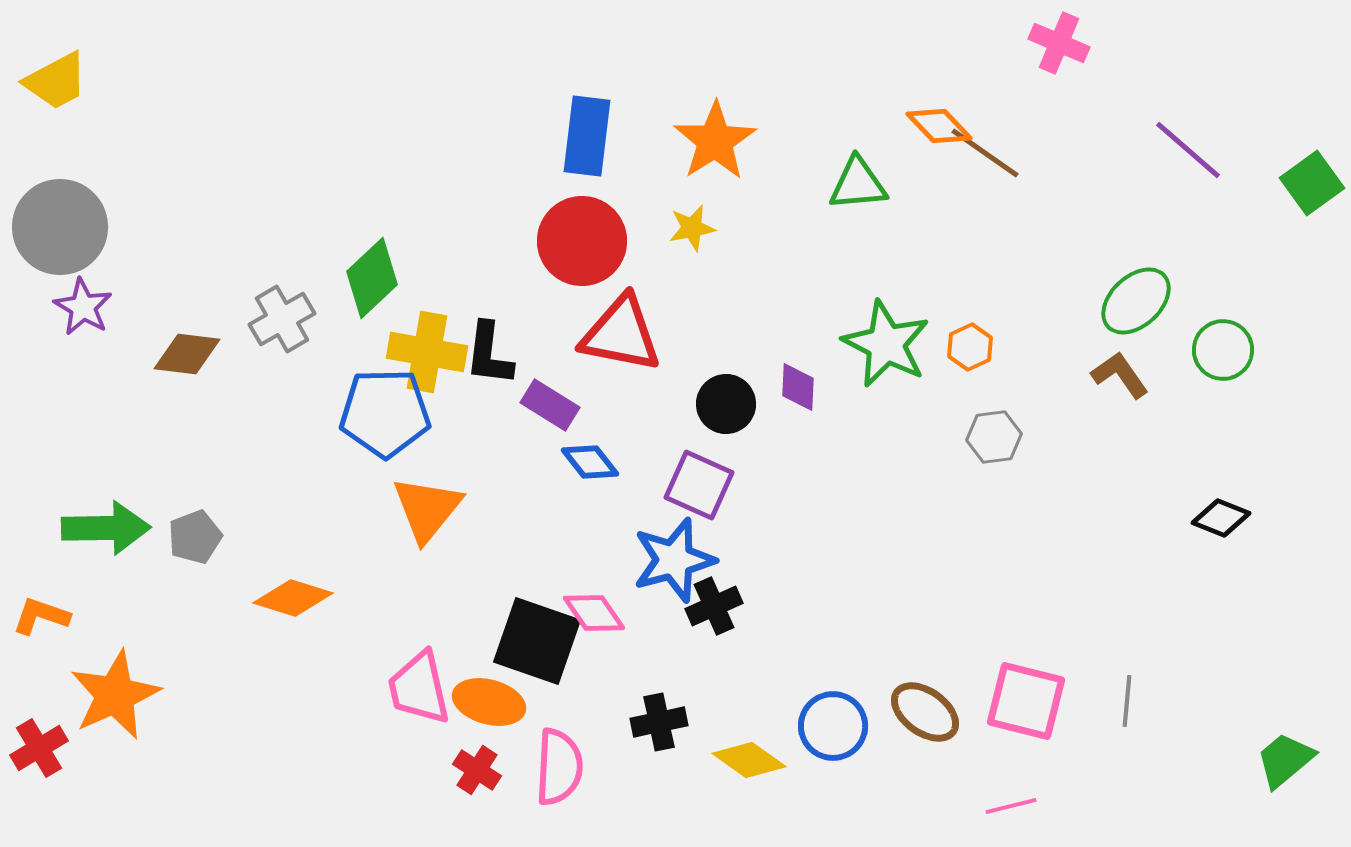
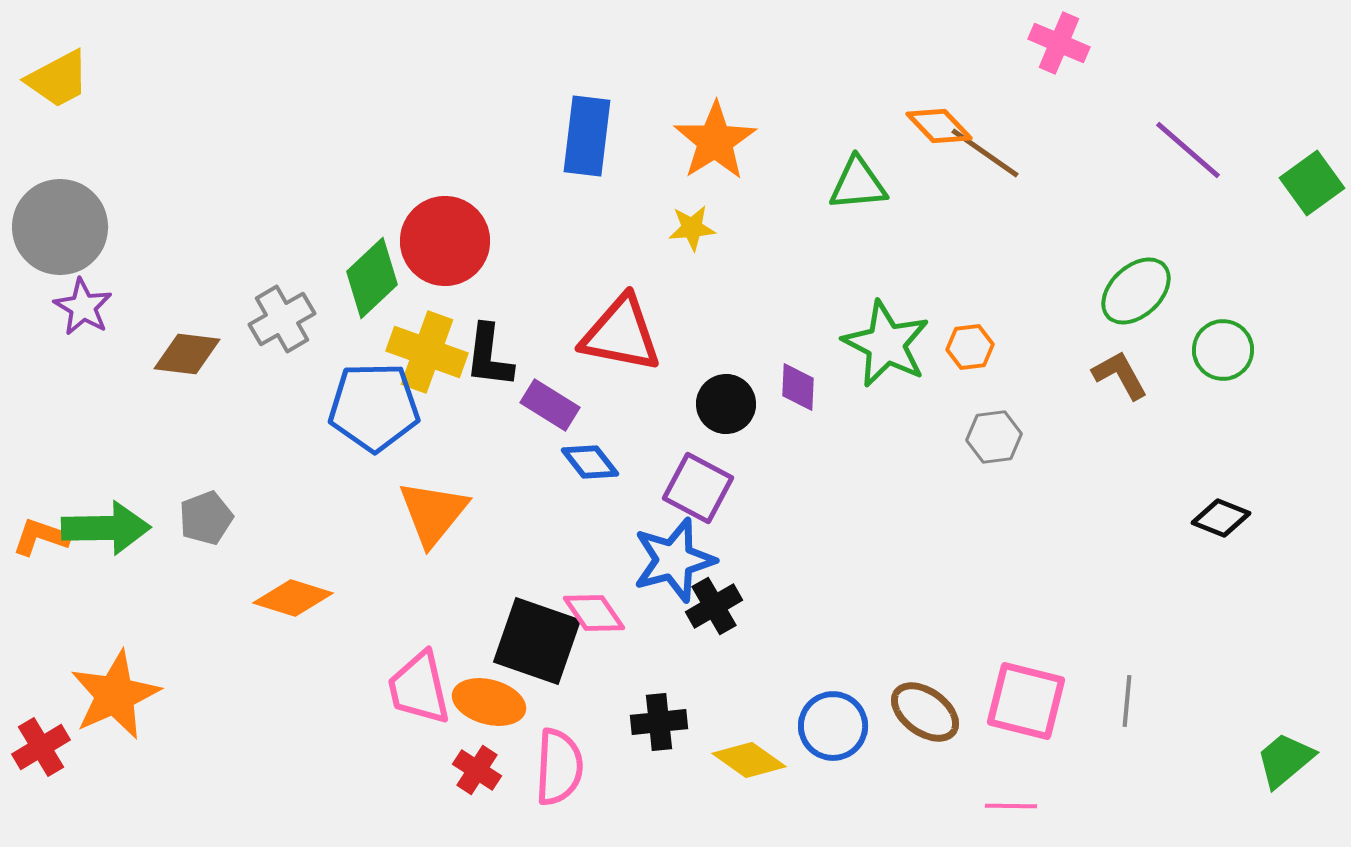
yellow trapezoid at (56, 81): moved 2 px right, 2 px up
yellow star at (692, 228): rotated 6 degrees clockwise
red circle at (582, 241): moved 137 px left
green ellipse at (1136, 301): moved 10 px up
orange hexagon at (970, 347): rotated 18 degrees clockwise
yellow cross at (427, 352): rotated 10 degrees clockwise
black L-shape at (489, 354): moved 2 px down
brown L-shape at (1120, 375): rotated 6 degrees clockwise
blue pentagon at (385, 413): moved 11 px left, 6 px up
purple square at (699, 485): moved 1 px left, 3 px down; rotated 4 degrees clockwise
orange triangle at (427, 509): moved 6 px right, 4 px down
gray pentagon at (195, 537): moved 11 px right, 19 px up
black cross at (714, 606): rotated 6 degrees counterclockwise
orange L-shape at (41, 616): moved 79 px up
black cross at (659, 722): rotated 6 degrees clockwise
red cross at (39, 748): moved 2 px right, 1 px up
pink line at (1011, 806): rotated 15 degrees clockwise
